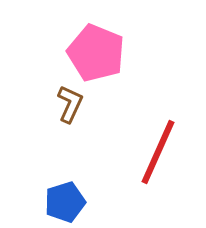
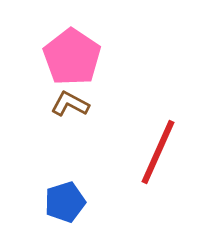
pink pentagon: moved 24 px left, 4 px down; rotated 12 degrees clockwise
brown L-shape: rotated 87 degrees counterclockwise
